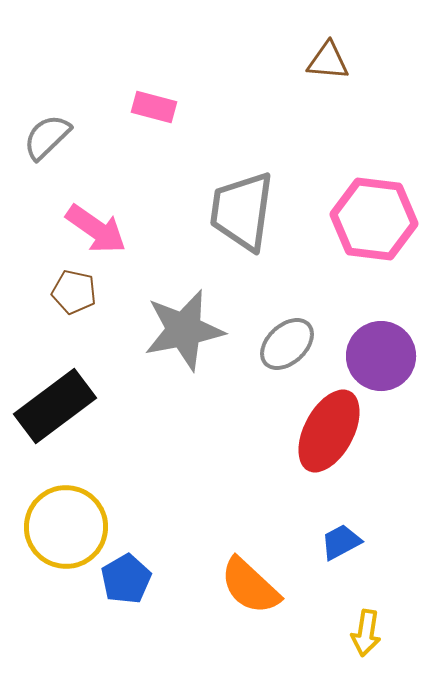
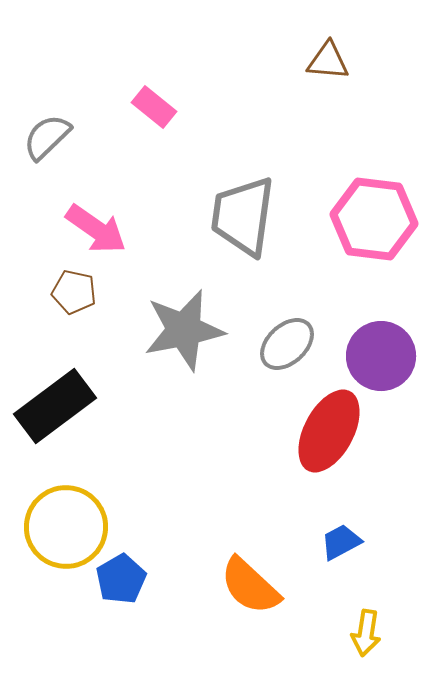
pink rectangle: rotated 24 degrees clockwise
gray trapezoid: moved 1 px right, 5 px down
blue pentagon: moved 5 px left
